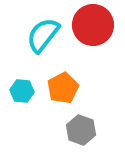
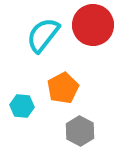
cyan hexagon: moved 15 px down
gray hexagon: moved 1 px left, 1 px down; rotated 8 degrees clockwise
